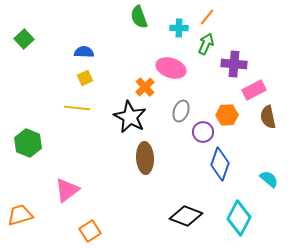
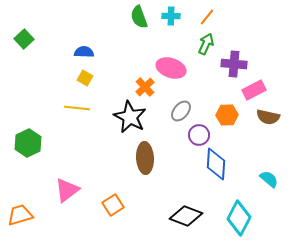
cyan cross: moved 8 px left, 12 px up
yellow square: rotated 35 degrees counterclockwise
gray ellipse: rotated 20 degrees clockwise
brown semicircle: rotated 65 degrees counterclockwise
purple circle: moved 4 px left, 3 px down
green hexagon: rotated 12 degrees clockwise
blue diamond: moved 4 px left; rotated 16 degrees counterclockwise
orange square: moved 23 px right, 26 px up
